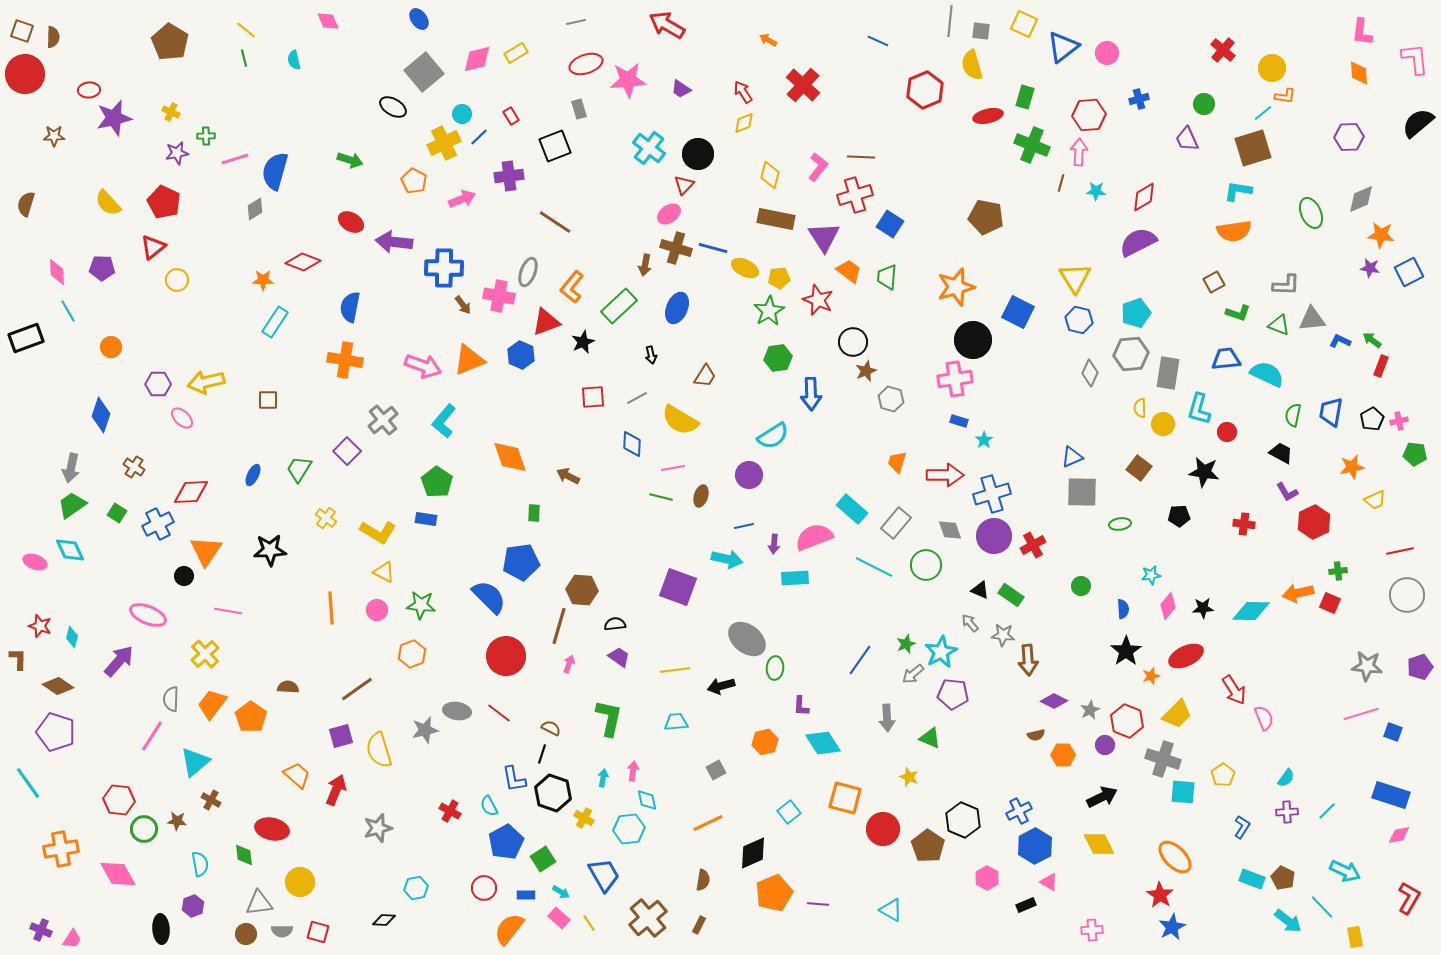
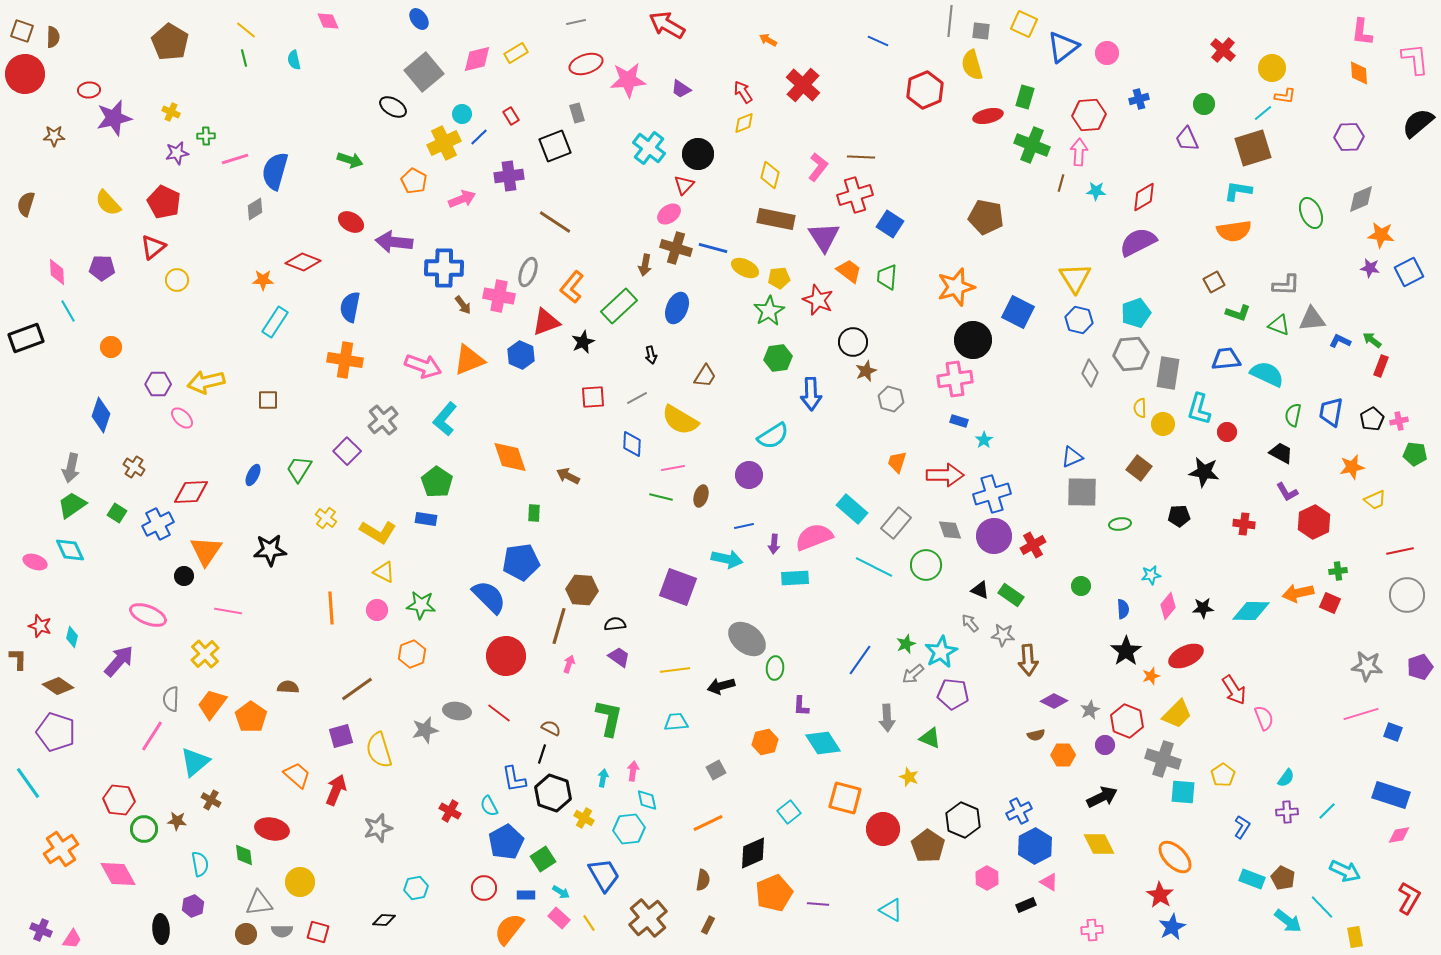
gray rectangle at (579, 109): moved 2 px left, 4 px down
cyan L-shape at (444, 421): moved 1 px right, 2 px up
orange cross at (61, 849): rotated 24 degrees counterclockwise
brown rectangle at (699, 925): moved 9 px right
